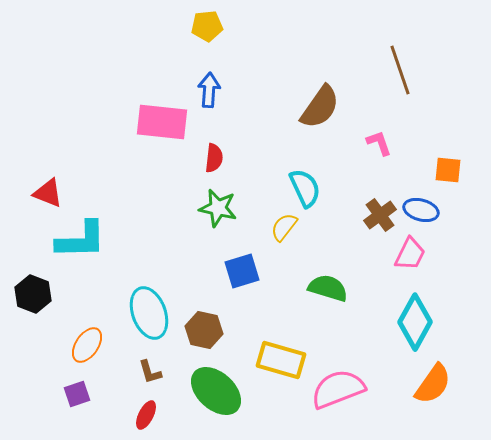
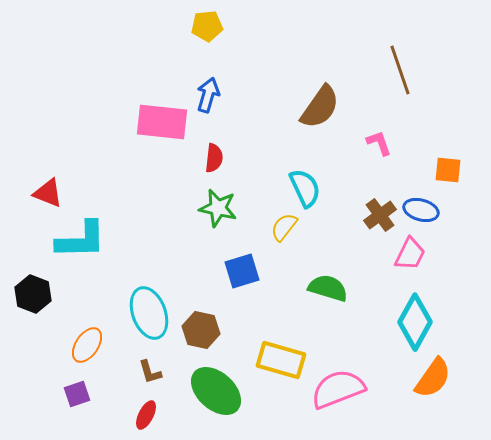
blue arrow: moved 1 px left, 5 px down; rotated 12 degrees clockwise
brown hexagon: moved 3 px left
orange semicircle: moved 6 px up
